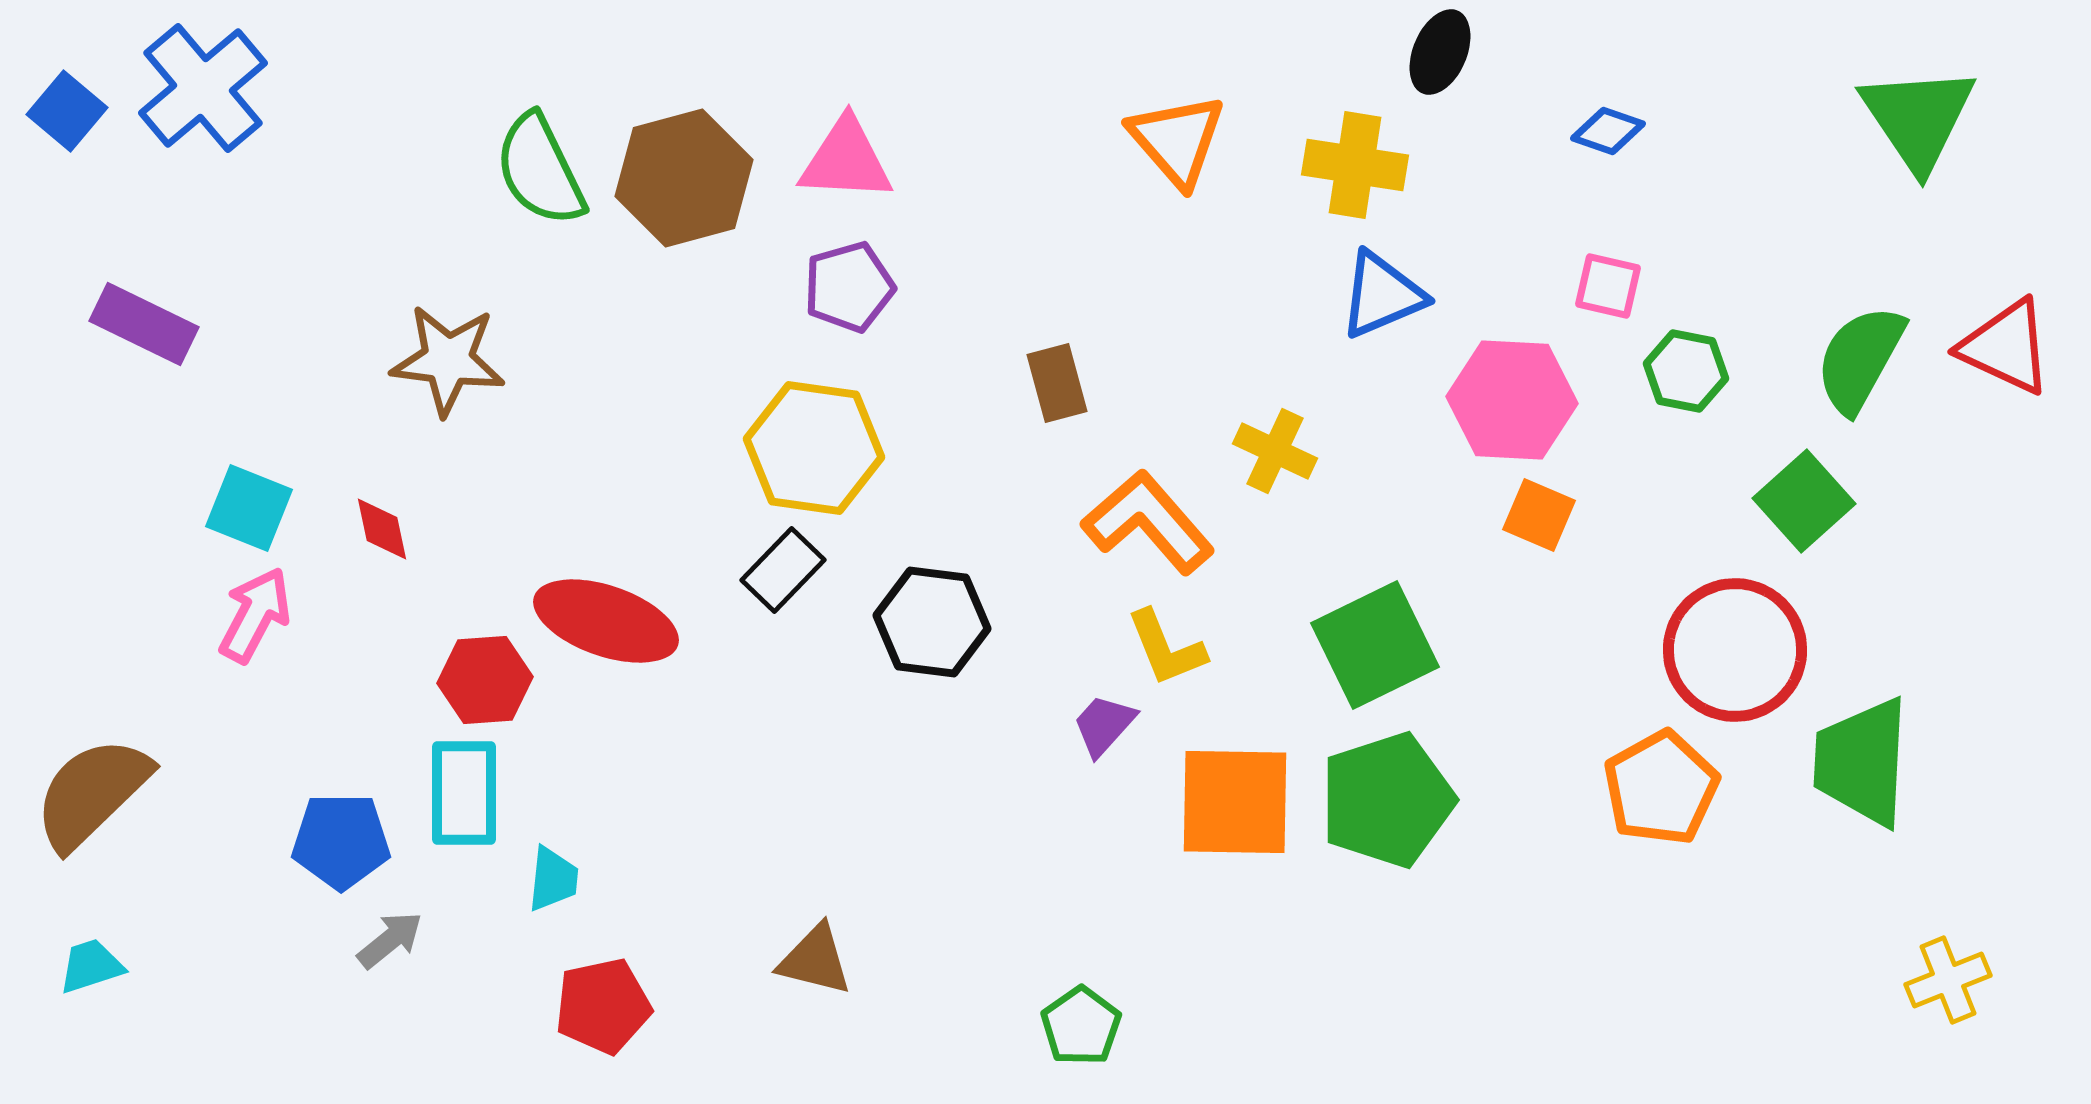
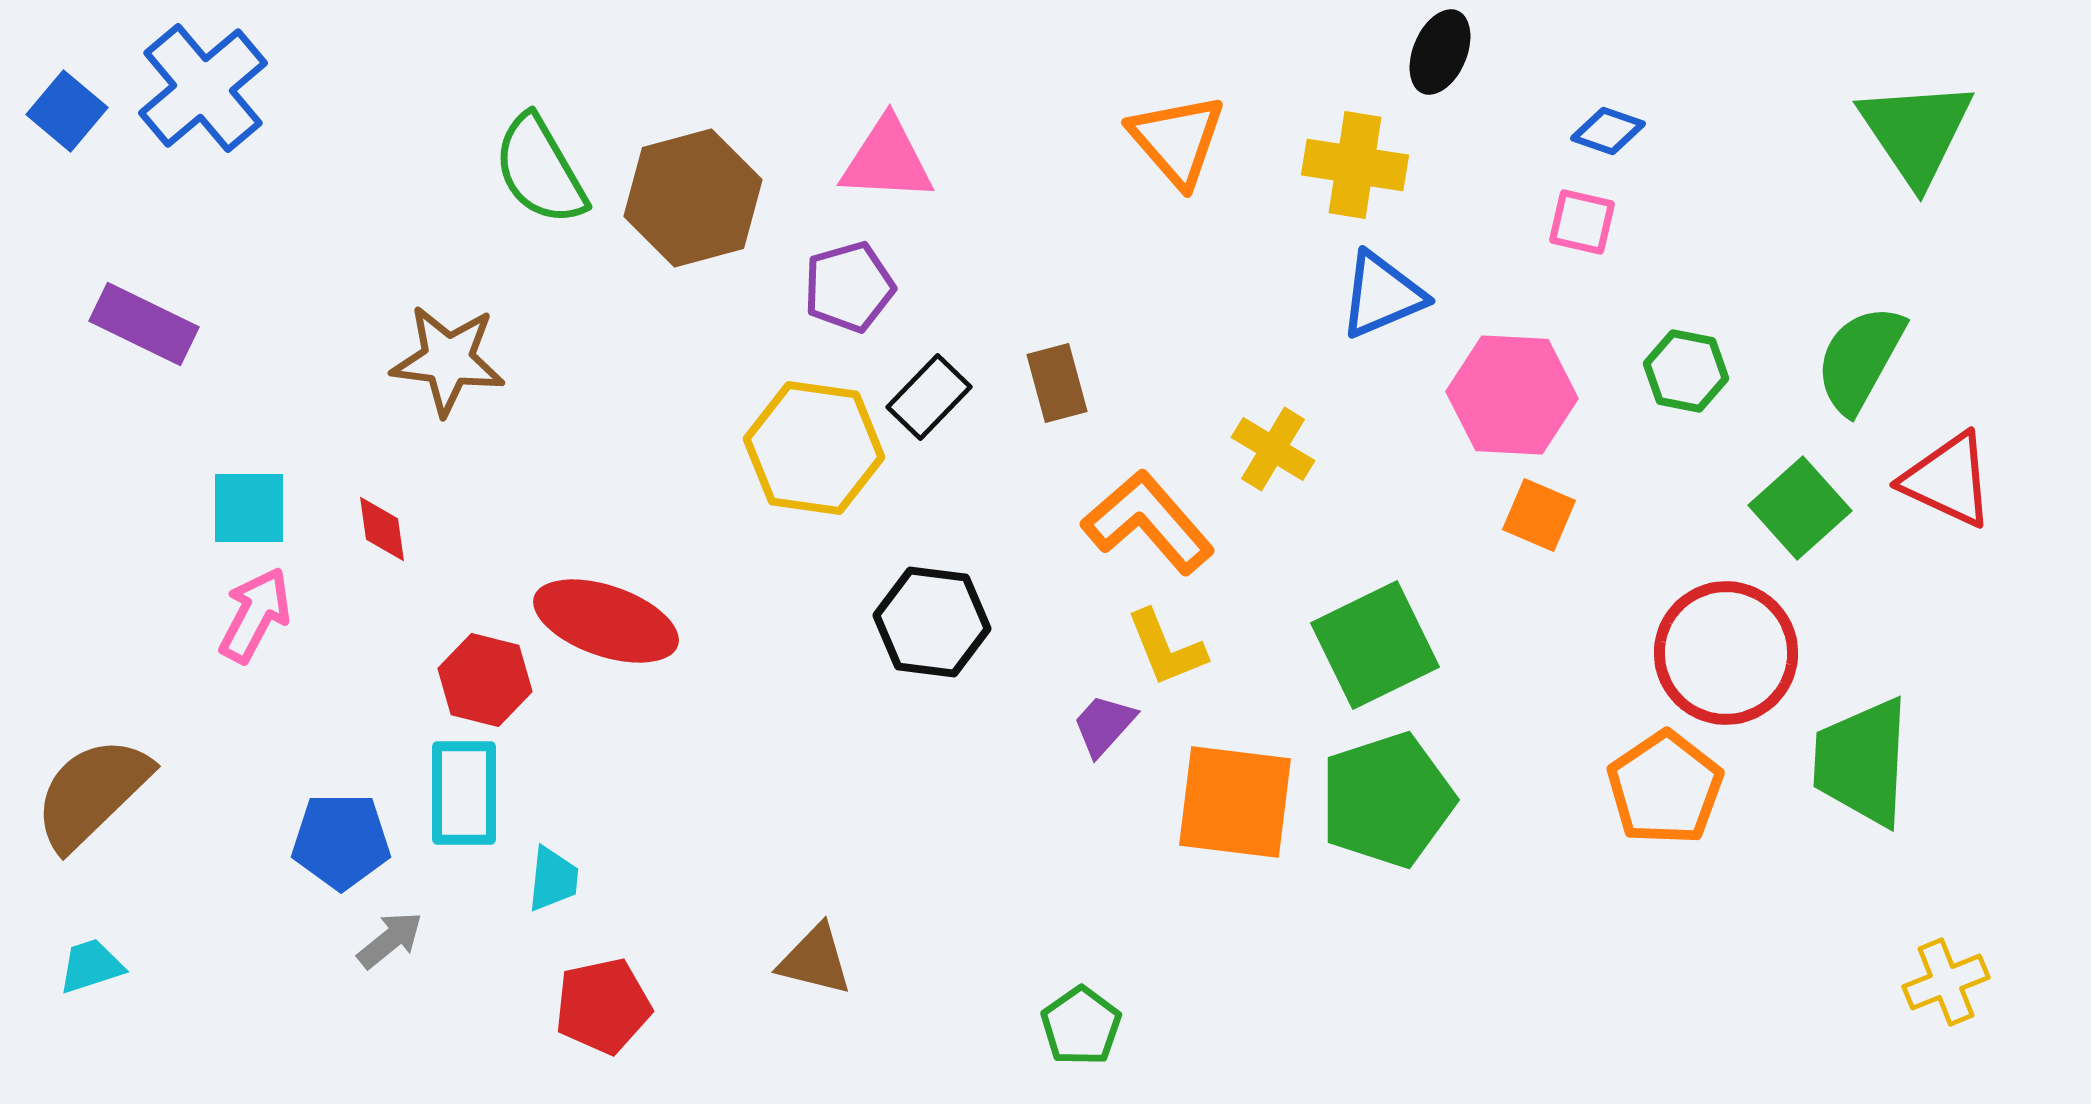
green triangle at (1918, 118): moved 2 px left, 14 px down
pink triangle at (846, 160): moved 41 px right
green semicircle at (540, 170): rotated 4 degrees counterclockwise
brown hexagon at (684, 178): moved 9 px right, 20 px down
pink square at (1608, 286): moved 26 px left, 64 px up
red triangle at (2006, 347): moved 58 px left, 133 px down
pink hexagon at (1512, 400): moved 5 px up
yellow cross at (1275, 451): moved 2 px left, 2 px up; rotated 6 degrees clockwise
green square at (1804, 501): moved 4 px left, 7 px down
cyan square at (249, 508): rotated 22 degrees counterclockwise
red diamond at (382, 529): rotated 4 degrees clockwise
black rectangle at (783, 570): moved 146 px right, 173 px up
red circle at (1735, 650): moved 9 px left, 3 px down
red hexagon at (485, 680): rotated 18 degrees clockwise
orange pentagon at (1661, 788): moved 4 px right; rotated 5 degrees counterclockwise
orange square at (1235, 802): rotated 6 degrees clockwise
yellow cross at (1948, 980): moved 2 px left, 2 px down
